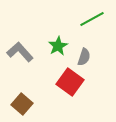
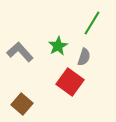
green line: moved 4 px down; rotated 30 degrees counterclockwise
